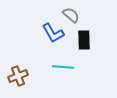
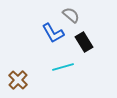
black rectangle: moved 2 px down; rotated 30 degrees counterclockwise
cyan line: rotated 20 degrees counterclockwise
brown cross: moved 4 px down; rotated 24 degrees counterclockwise
